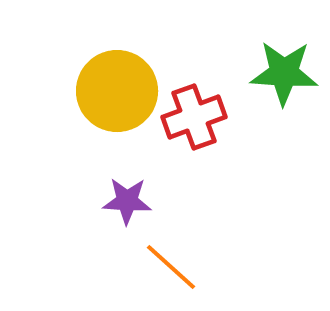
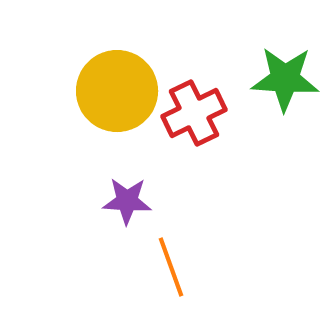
green star: moved 1 px right, 6 px down
red cross: moved 4 px up; rotated 6 degrees counterclockwise
orange line: rotated 28 degrees clockwise
